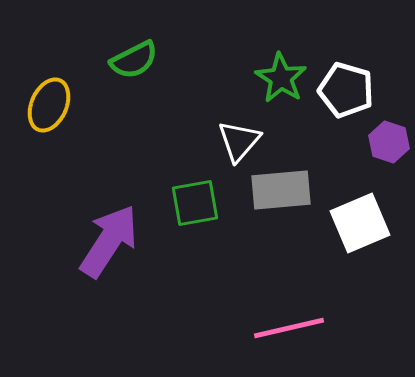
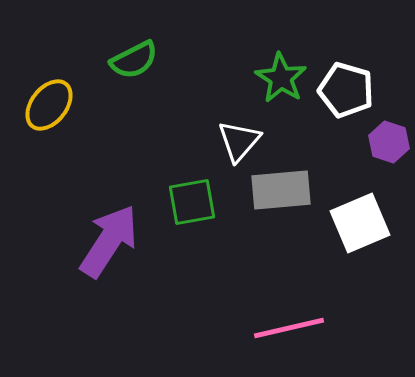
yellow ellipse: rotated 14 degrees clockwise
green square: moved 3 px left, 1 px up
